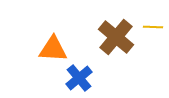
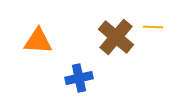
orange triangle: moved 15 px left, 8 px up
blue cross: rotated 28 degrees clockwise
